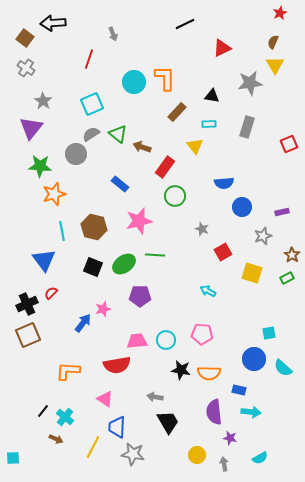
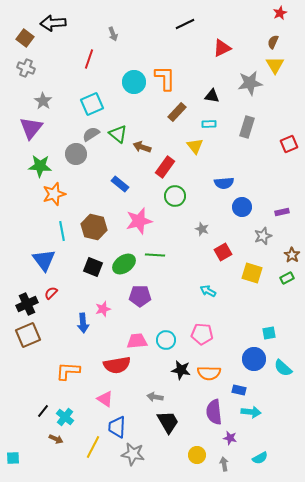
gray cross at (26, 68): rotated 12 degrees counterclockwise
blue arrow at (83, 323): rotated 138 degrees clockwise
